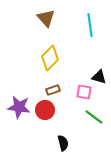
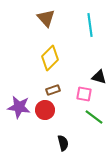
pink square: moved 2 px down
